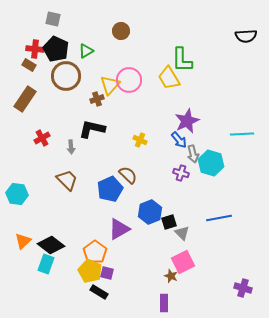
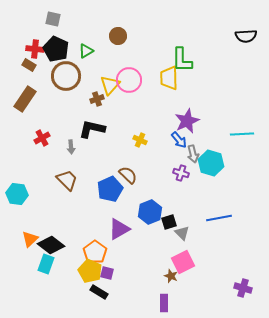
brown circle at (121, 31): moved 3 px left, 5 px down
yellow trapezoid at (169, 78): rotated 30 degrees clockwise
orange triangle at (23, 241): moved 7 px right, 2 px up
